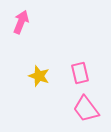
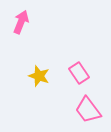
pink rectangle: moved 1 px left; rotated 20 degrees counterclockwise
pink trapezoid: moved 2 px right, 1 px down
